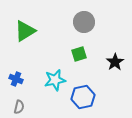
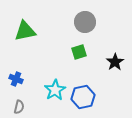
gray circle: moved 1 px right
green triangle: rotated 20 degrees clockwise
green square: moved 2 px up
cyan star: moved 10 px down; rotated 20 degrees counterclockwise
